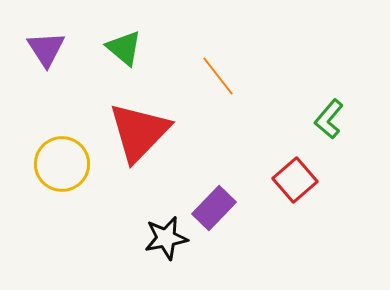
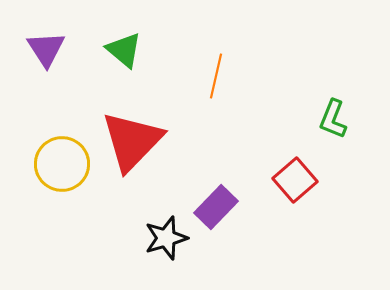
green triangle: moved 2 px down
orange line: moved 2 px left; rotated 51 degrees clockwise
green L-shape: moved 4 px right; rotated 18 degrees counterclockwise
red triangle: moved 7 px left, 9 px down
purple rectangle: moved 2 px right, 1 px up
black star: rotated 6 degrees counterclockwise
